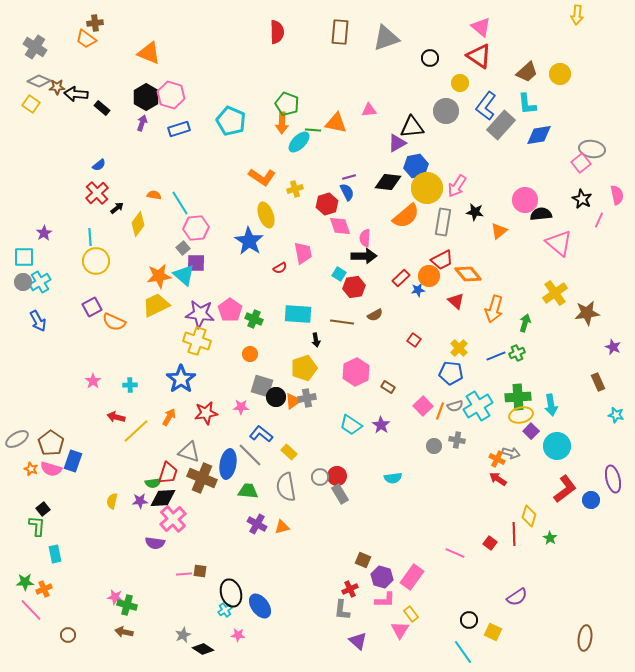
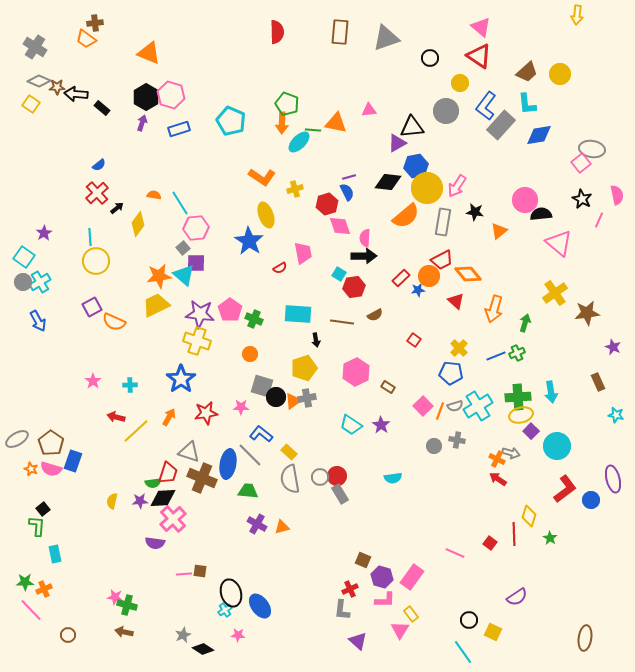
cyan square at (24, 257): rotated 35 degrees clockwise
cyan arrow at (551, 405): moved 13 px up
gray semicircle at (286, 487): moved 4 px right, 8 px up
